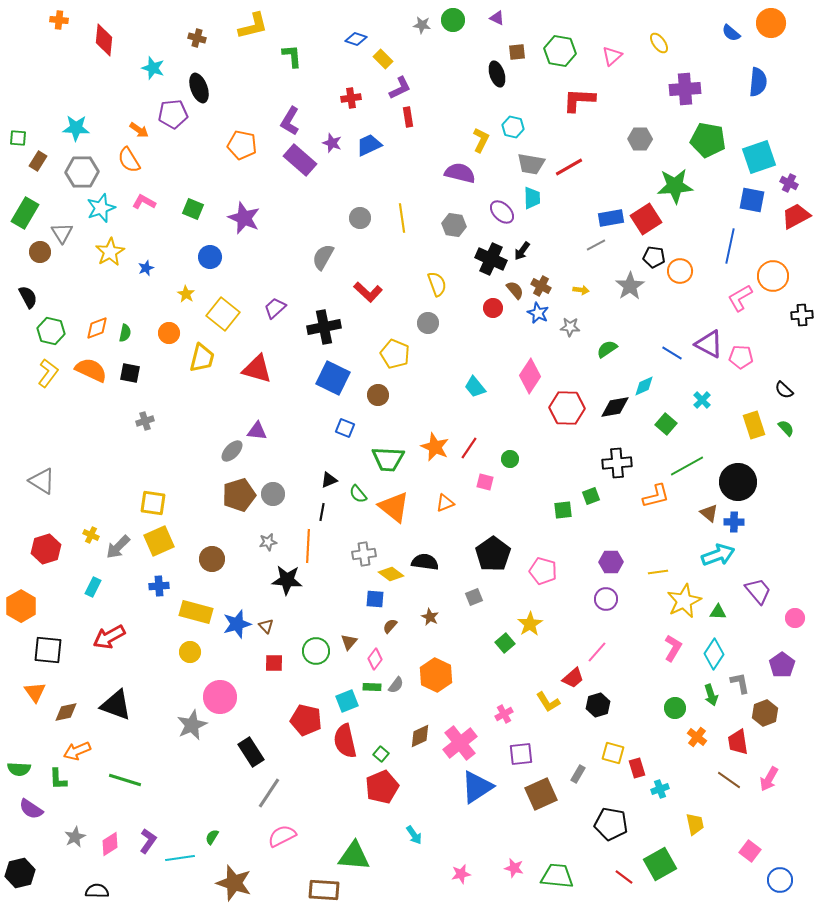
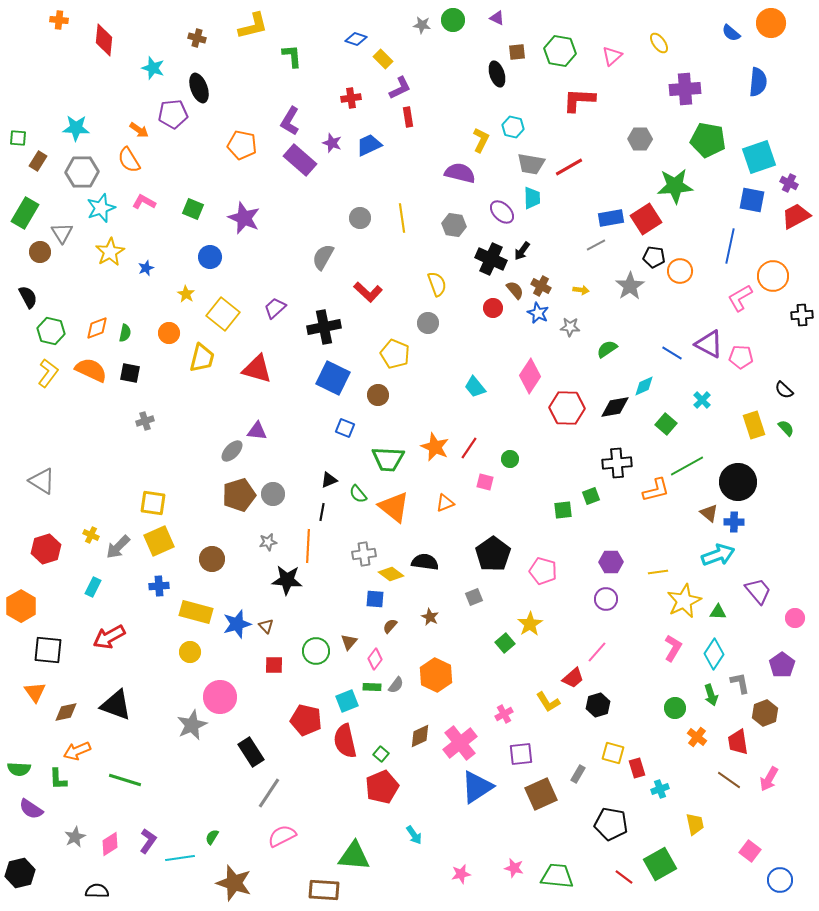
orange L-shape at (656, 496): moved 6 px up
red square at (274, 663): moved 2 px down
